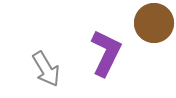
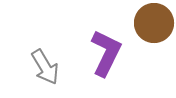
gray arrow: moved 1 px left, 2 px up
